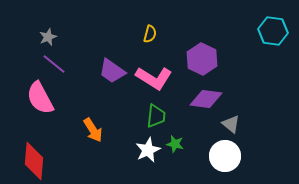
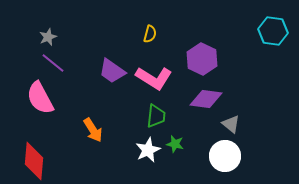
purple line: moved 1 px left, 1 px up
